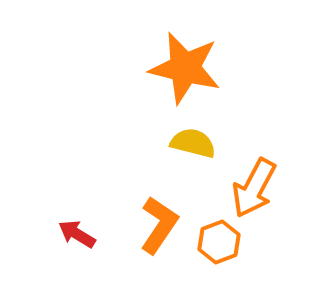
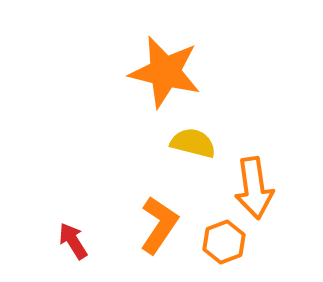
orange star: moved 20 px left, 4 px down
orange arrow: rotated 36 degrees counterclockwise
red arrow: moved 4 px left, 7 px down; rotated 27 degrees clockwise
orange hexagon: moved 5 px right
